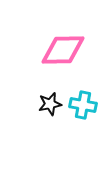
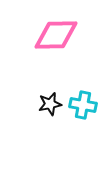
pink diamond: moved 7 px left, 15 px up
